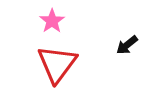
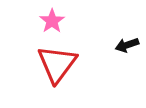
black arrow: rotated 20 degrees clockwise
